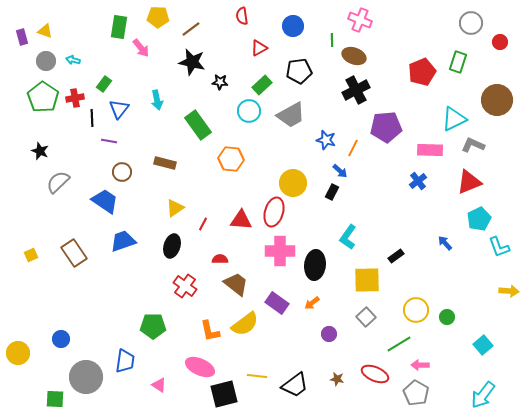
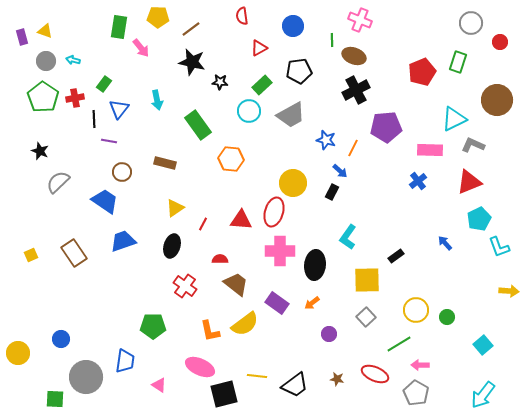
black line at (92, 118): moved 2 px right, 1 px down
